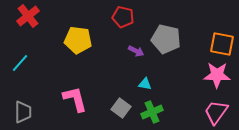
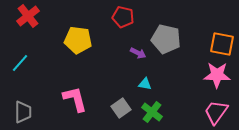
purple arrow: moved 2 px right, 2 px down
gray square: rotated 18 degrees clockwise
green cross: rotated 30 degrees counterclockwise
